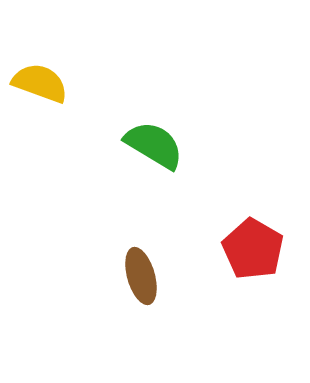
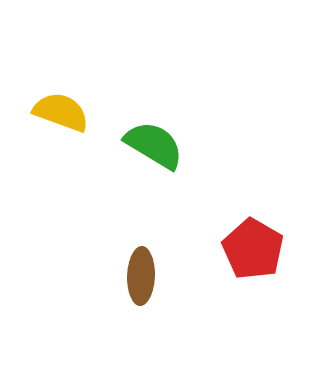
yellow semicircle: moved 21 px right, 29 px down
brown ellipse: rotated 18 degrees clockwise
